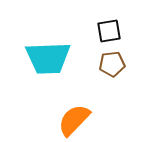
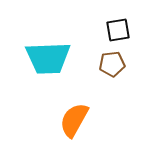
black square: moved 9 px right, 1 px up
orange semicircle: rotated 15 degrees counterclockwise
